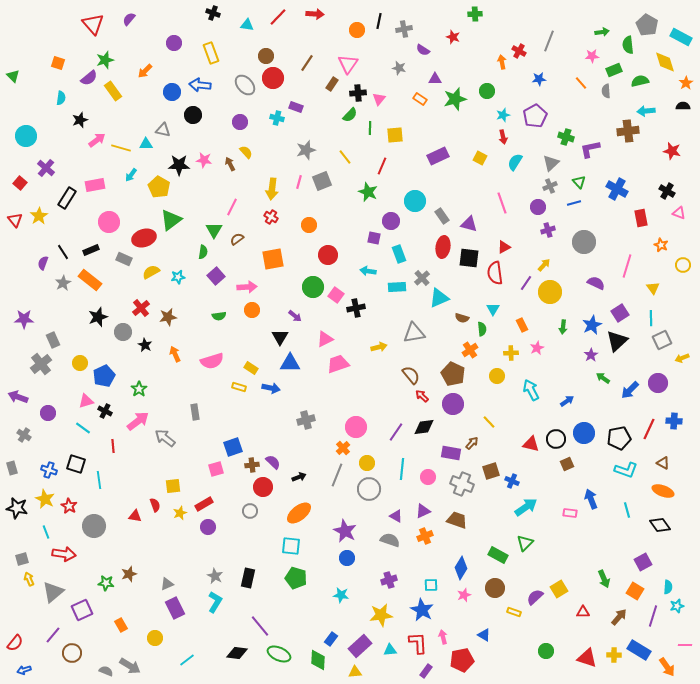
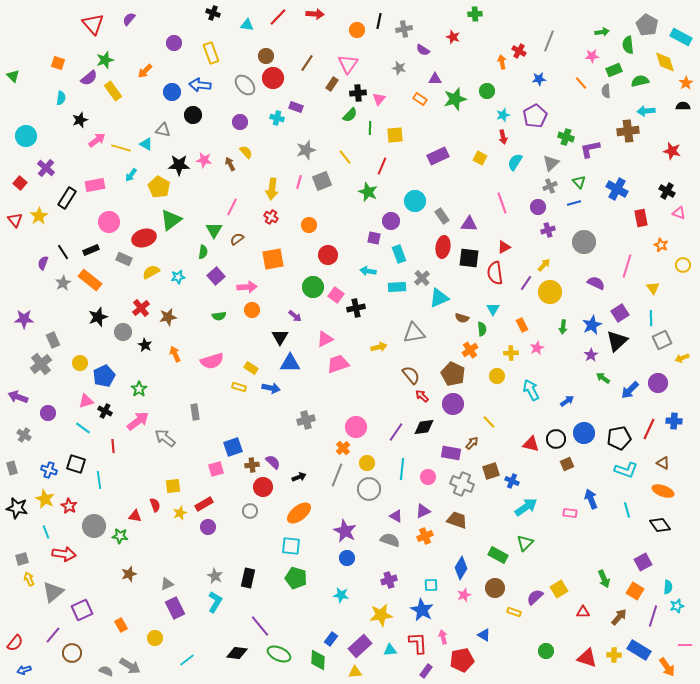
cyan triangle at (146, 144): rotated 32 degrees clockwise
purple triangle at (469, 224): rotated 12 degrees counterclockwise
green star at (106, 583): moved 14 px right, 47 px up
